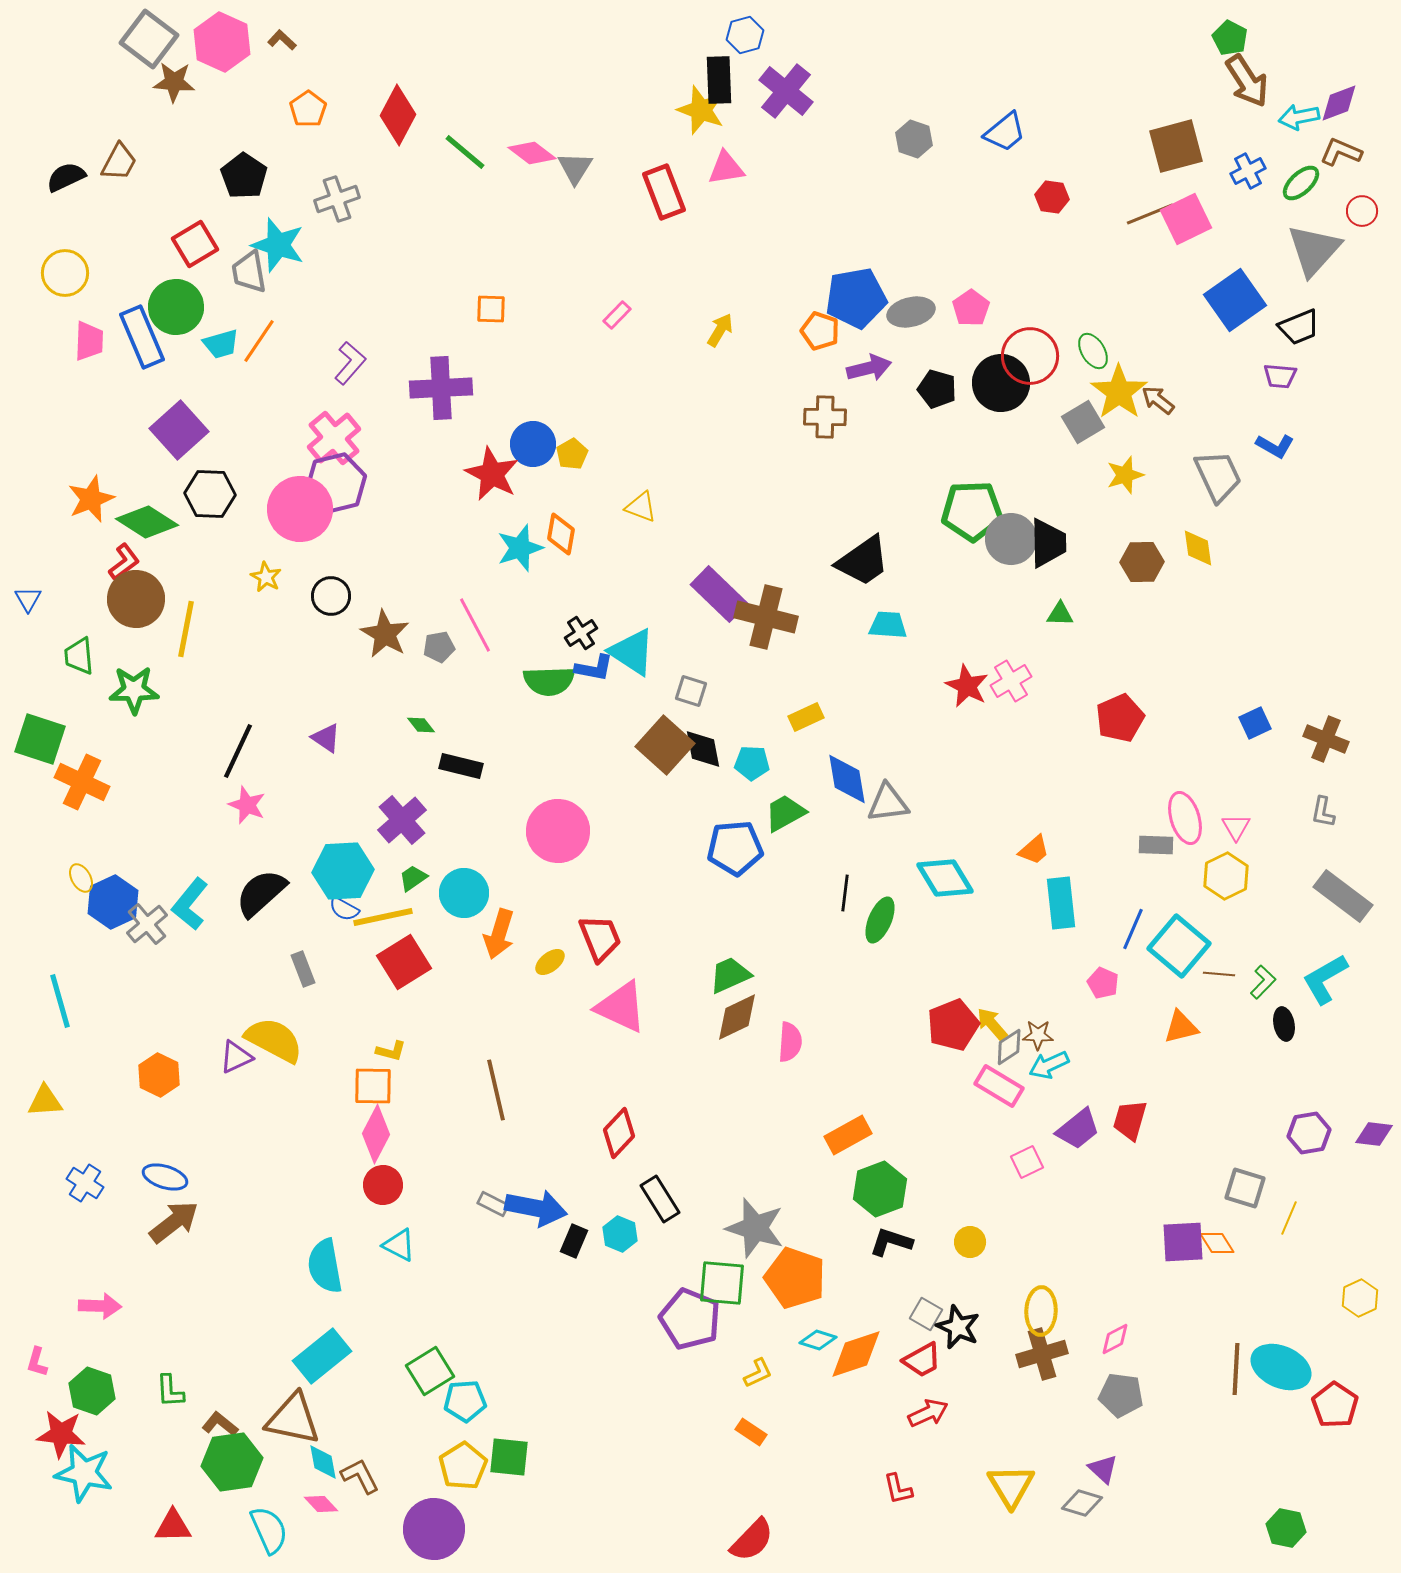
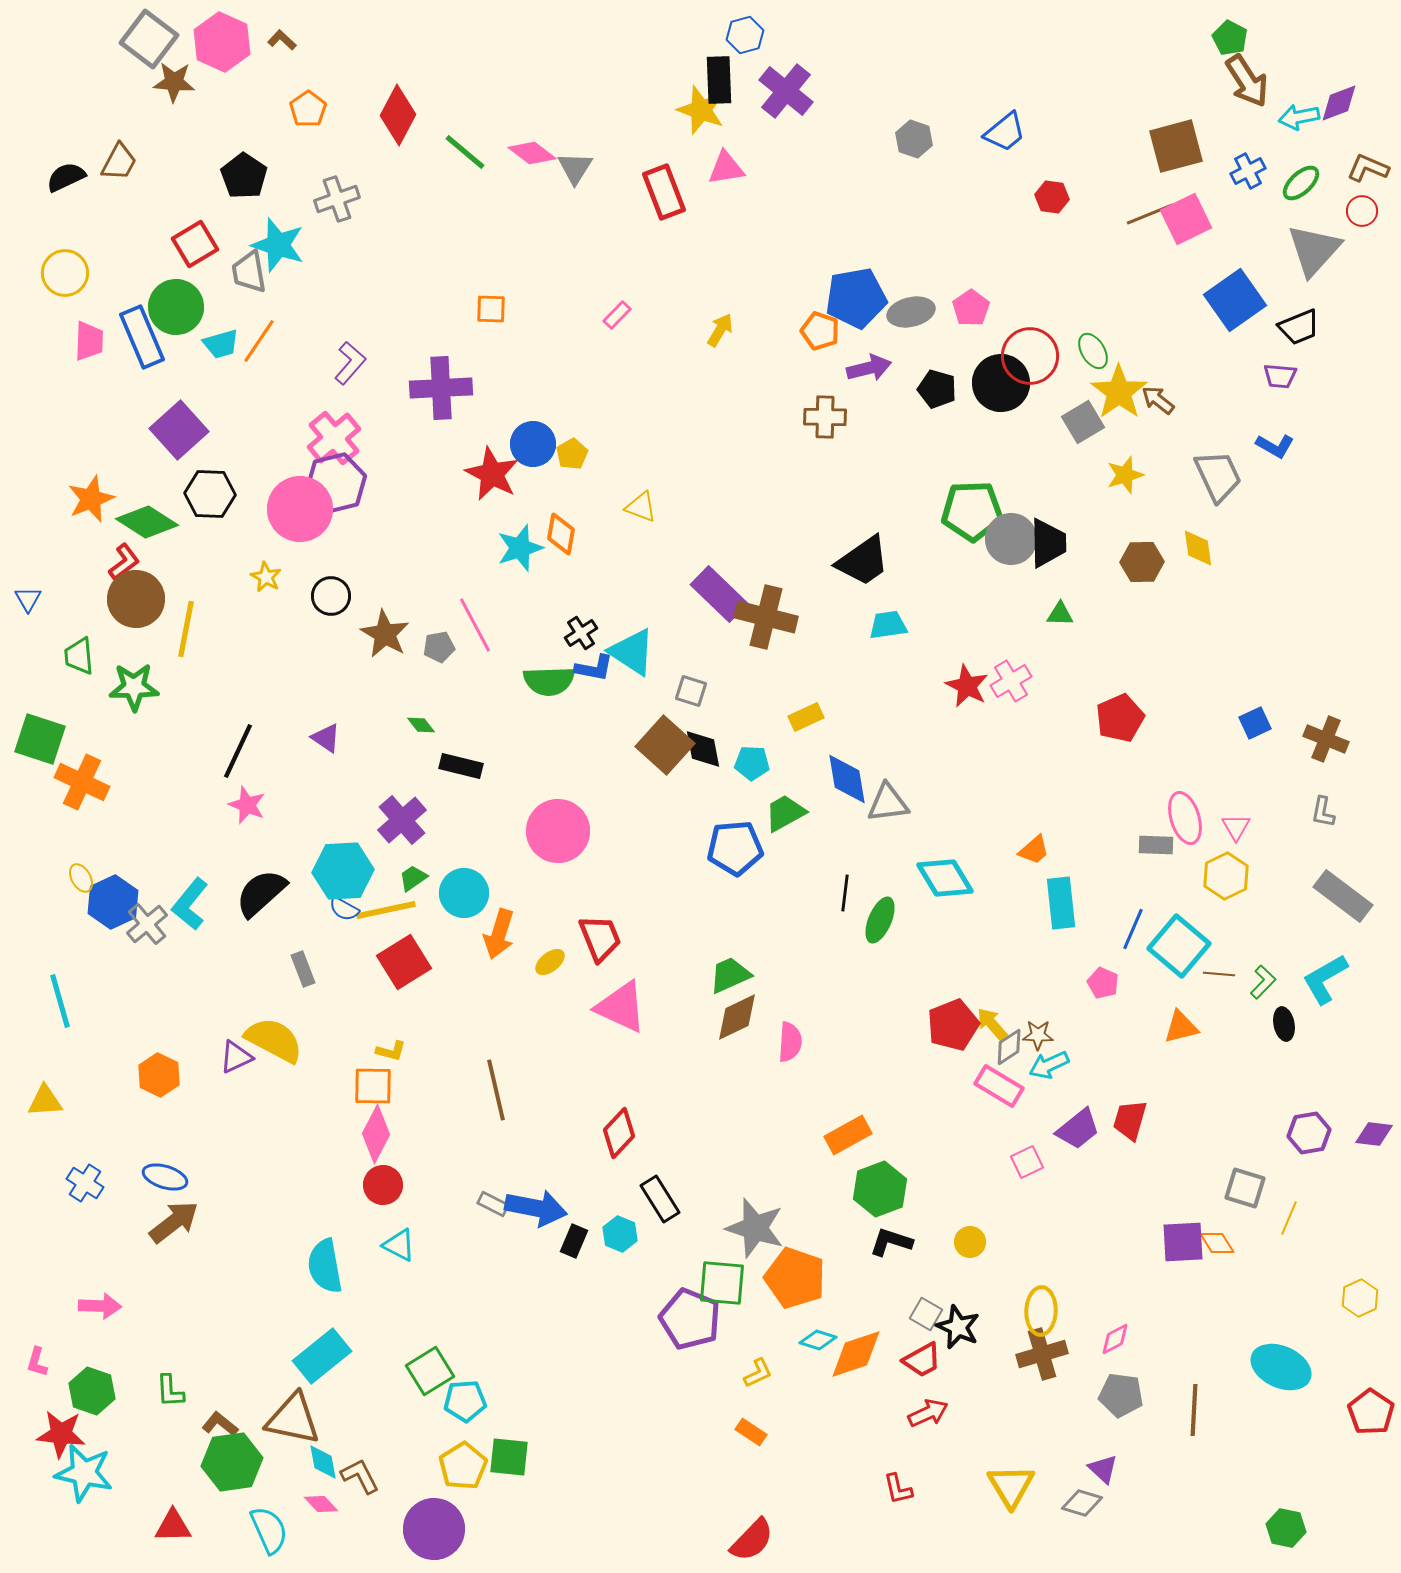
brown L-shape at (1341, 152): moved 27 px right, 16 px down
cyan trapezoid at (888, 625): rotated 12 degrees counterclockwise
green star at (134, 690): moved 3 px up
yellow line at (383, 917): moved 3 px right, 7 px up
brown line at (1236, 1369): moved 42 px left, 41 px down
red pentagon at (1335, 1405): moved 36 px right, 7 px down
